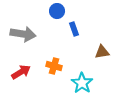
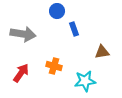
red arrow: moved 1 px down; rotated 24 degrees counterclockwise
cyan star: moved 3 px right, 2 px up; rotated 30 degrees clockwise
